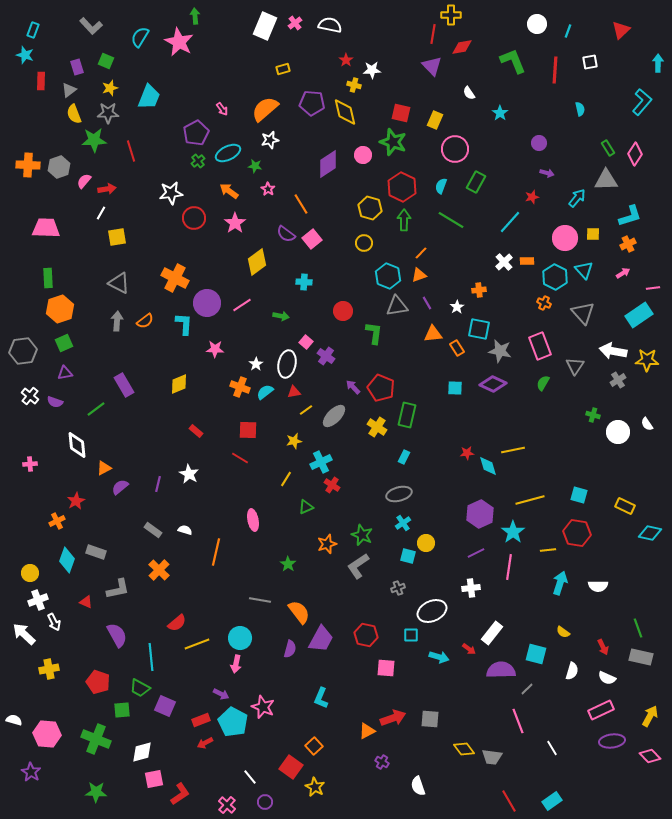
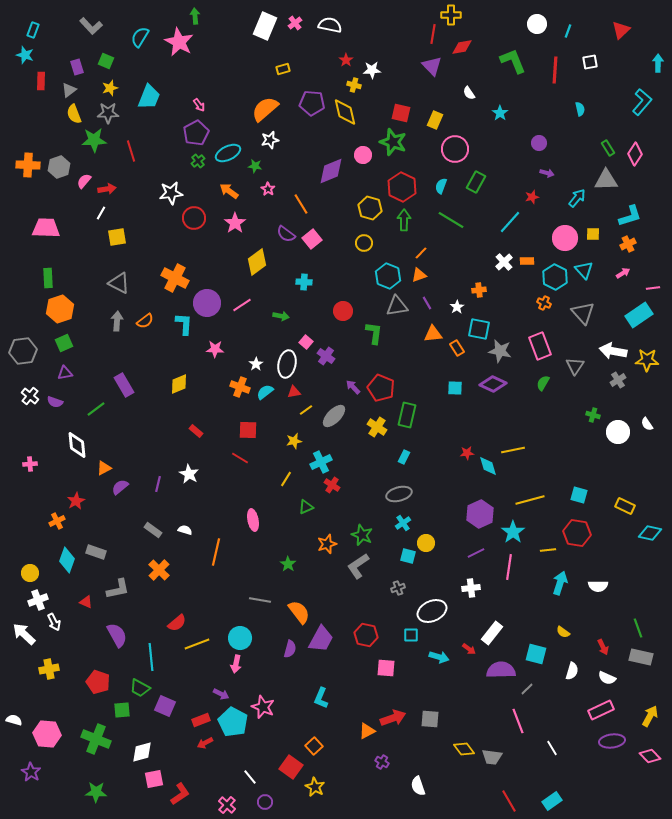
pink arrow at (222, 109): moved 23 px left, 4 px up
purple diamond at (328, 164): moved 3 px right, 7 px down; rotated 12 degrees clockwise
